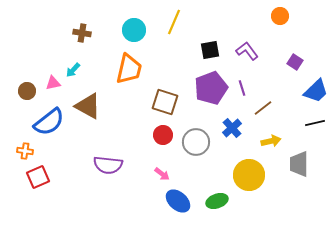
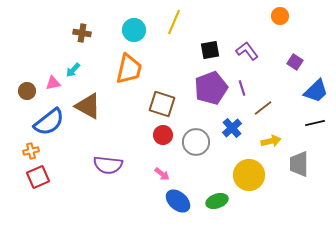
brown square: moved 3 px left, 2 px down
orange cross: moved 6 px right; rotated 21 degrees counterclockwise
